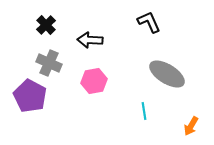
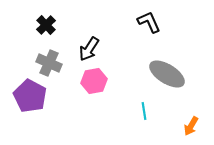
black arrow: moved 1 px left, 9 px down; rotated 60 degrees counterclockwise
